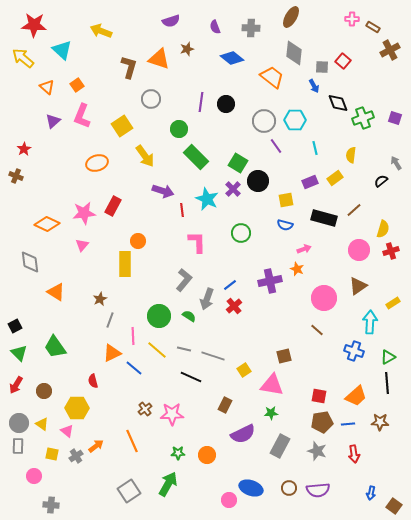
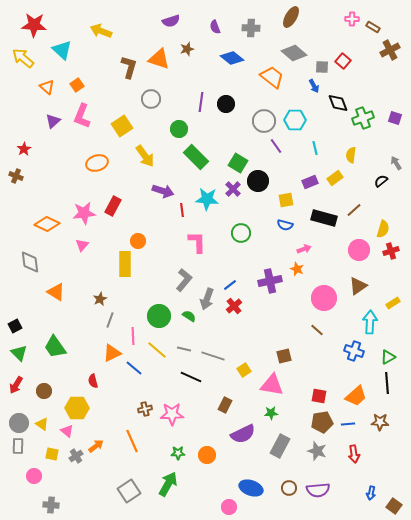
gray diamond at (294, 53): rotated 55 degrees counterclockwise
cyan star at (207, 199): rotated 20 degrees counterclockwise
brown cross at (145, 409): rotated 24 degrees clockwise
pink circle at (229, 500): moved 7 px down
